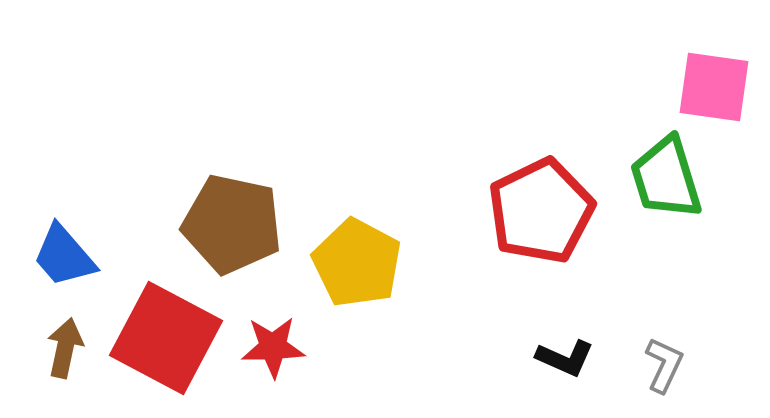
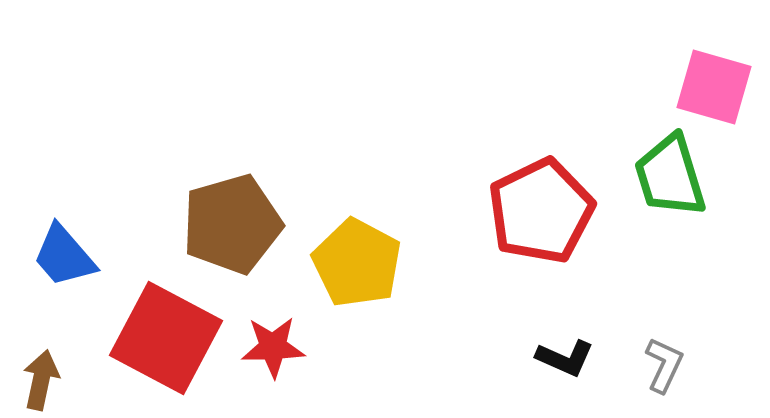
pink square: rotated 8 degrees clockwise
green trapezoid: moved 4 px right, 2 px up
brown pentagon: rotated 28 degrees counterclockwise
brown arrow: moved 24 px left, 32 px down
